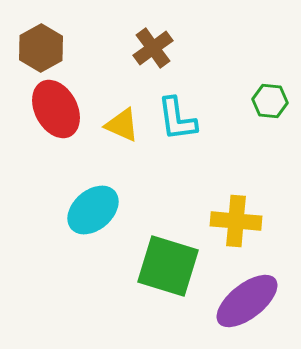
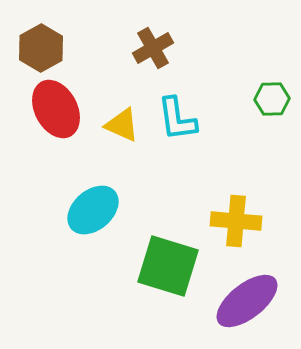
brown cross: rotated 6 degrees clockwise
green hexagon: moved 2 px right, 2 px up; rotated 8 degrees counterclockwise
